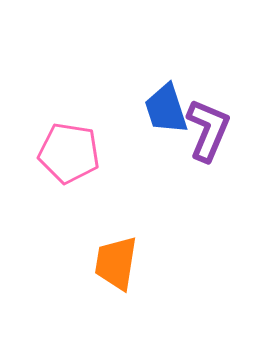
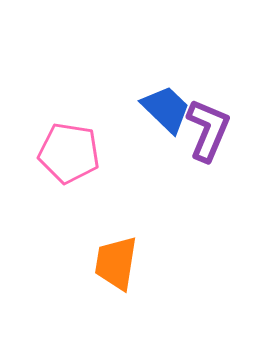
blue trapezoid: rotated 152 degrees clockwise
